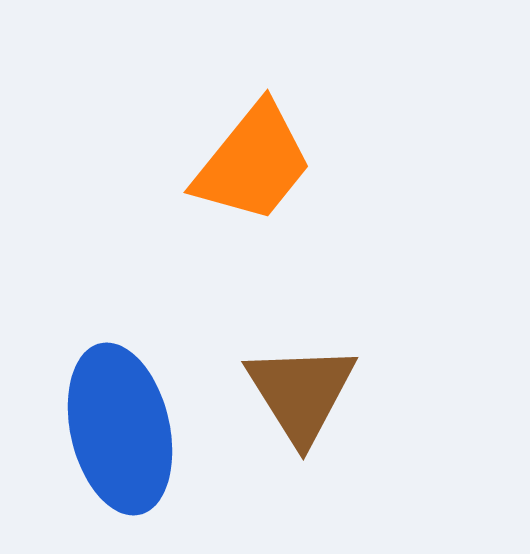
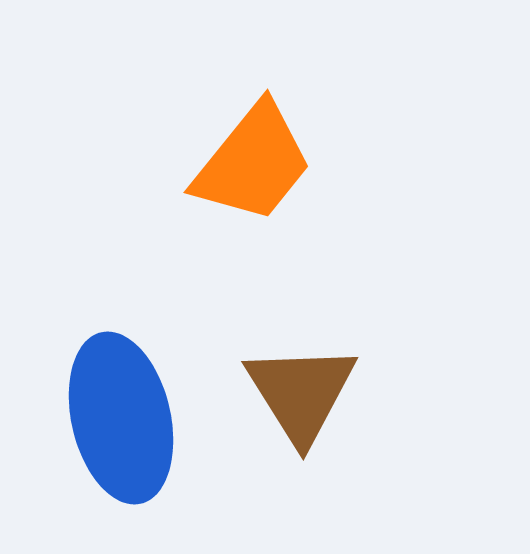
blue ellipse: moved 1 px right, 11 px up
